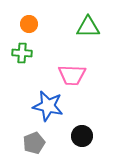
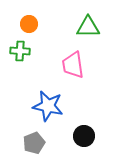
green cross: moved 2 px left, 2 px up
pink trapezoid: moved 1 px right, 10 px up; rotated 80 degrees clockwise
black circle: moved 2 px right
